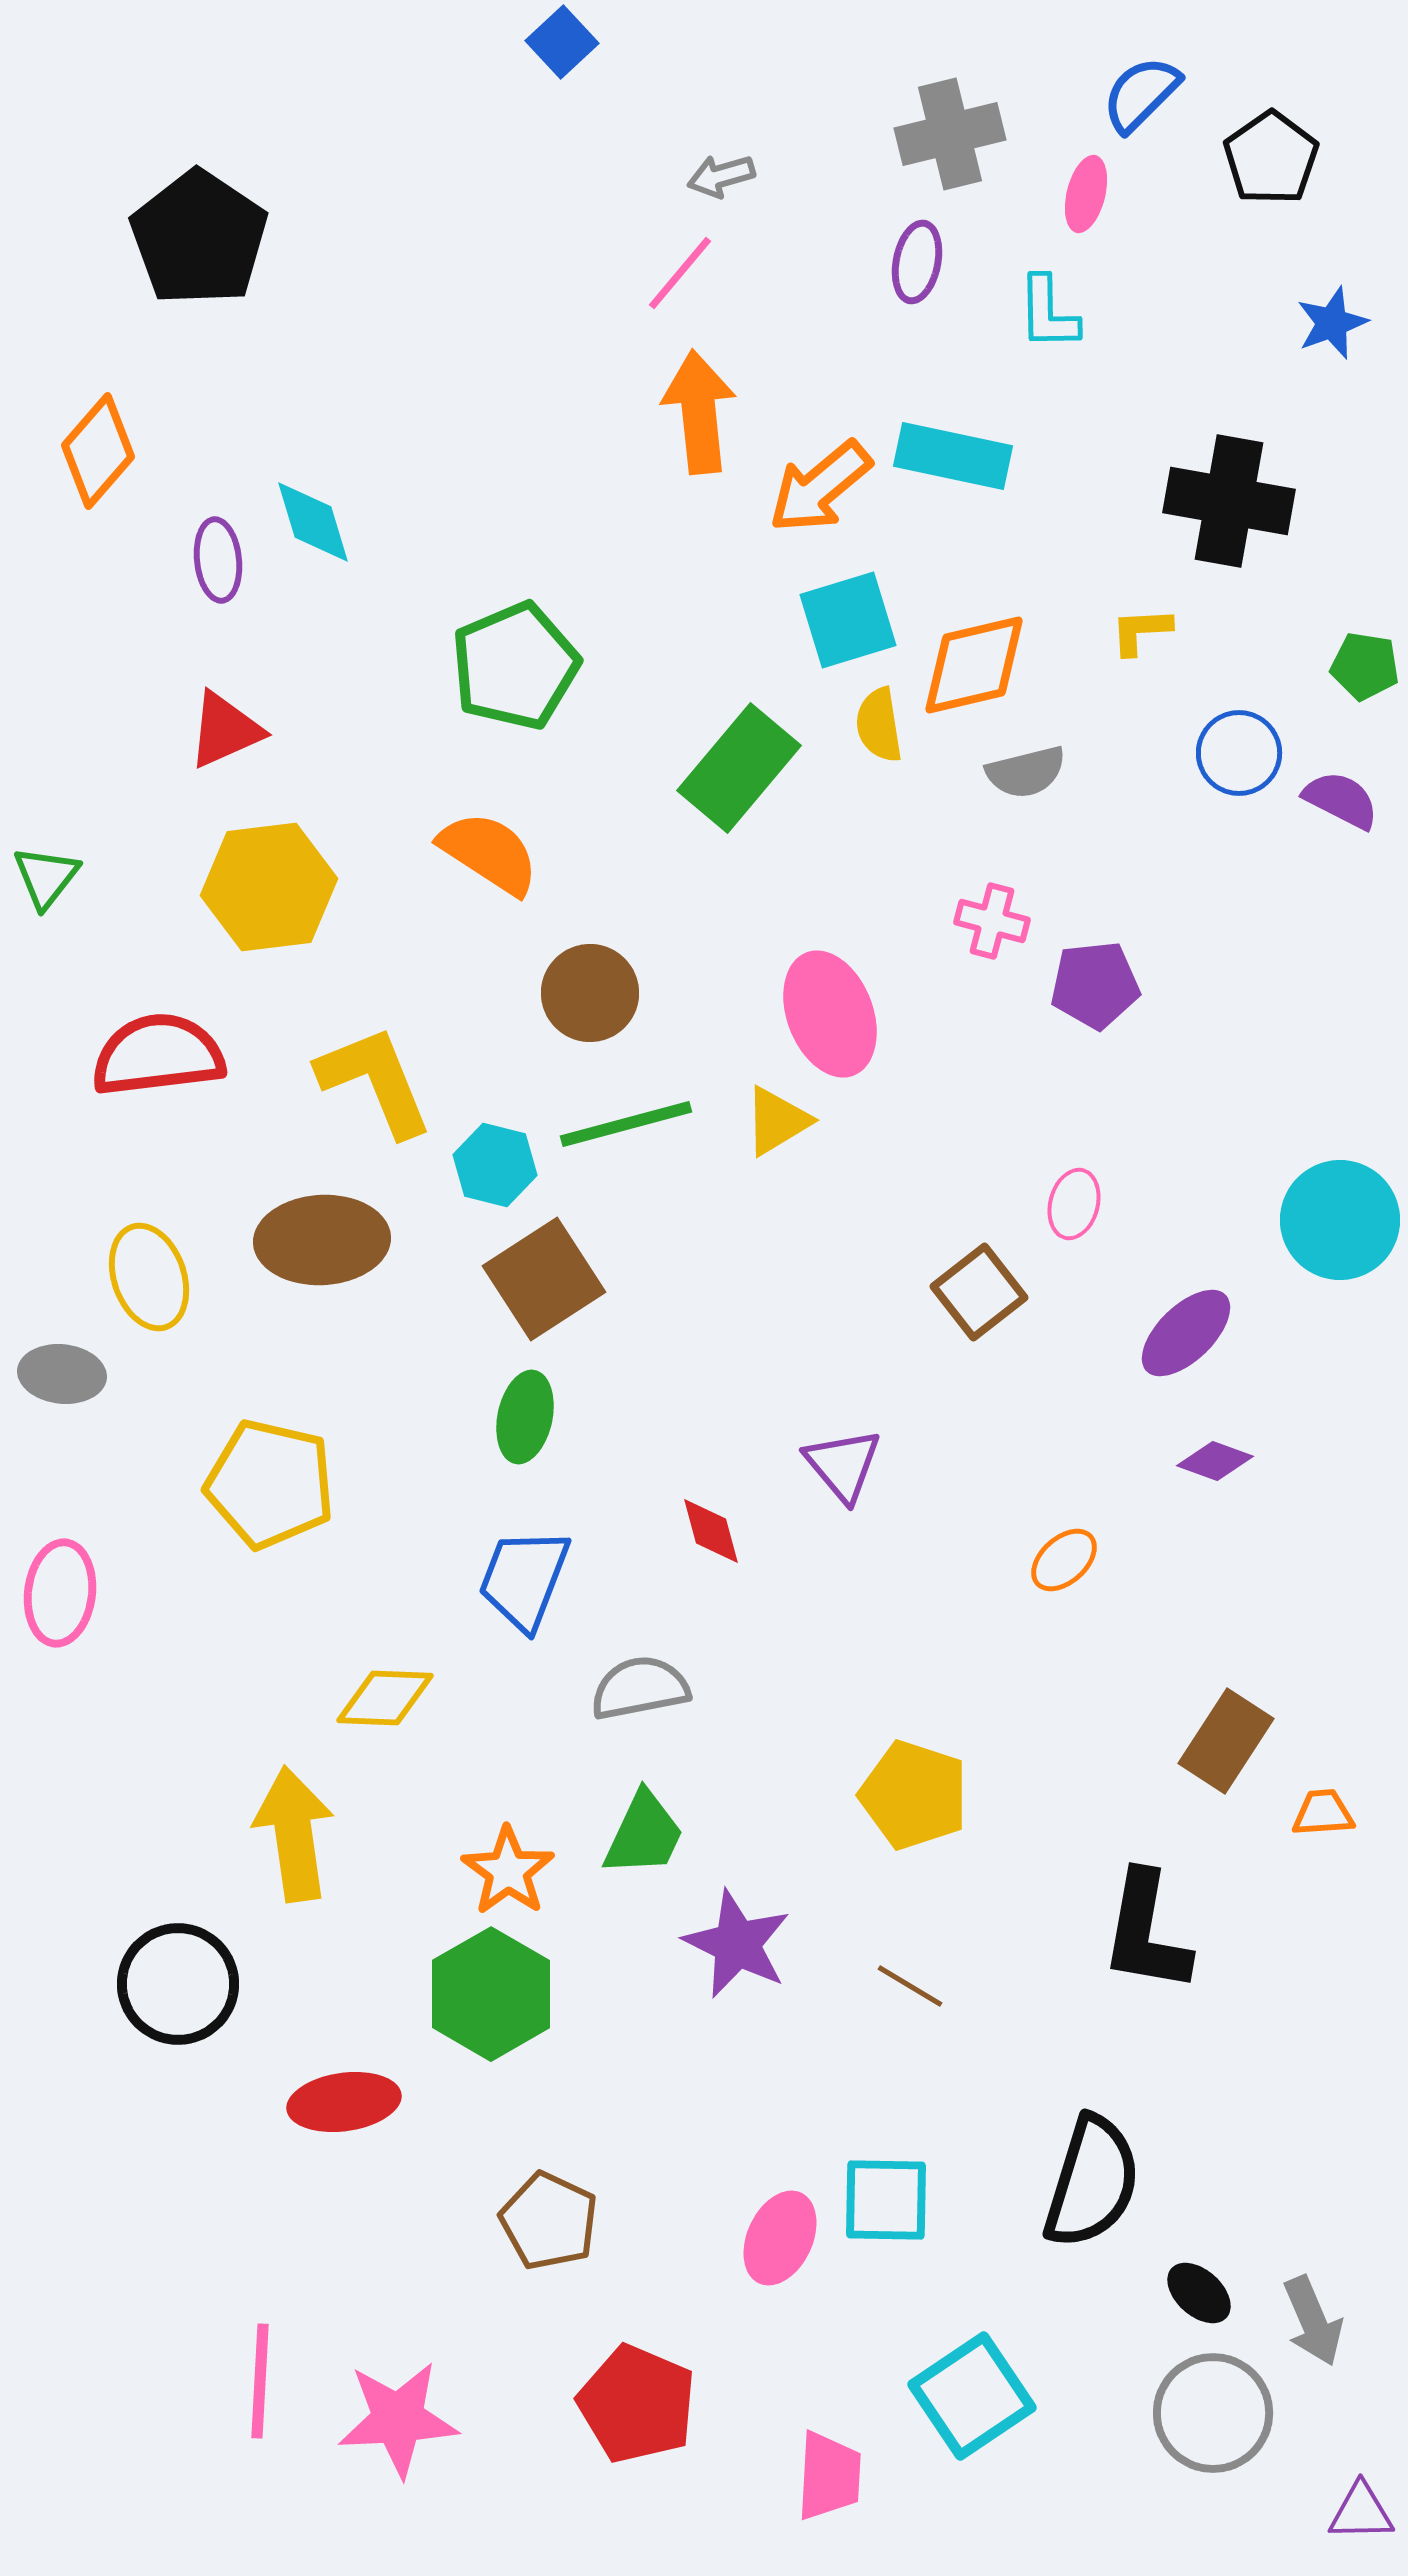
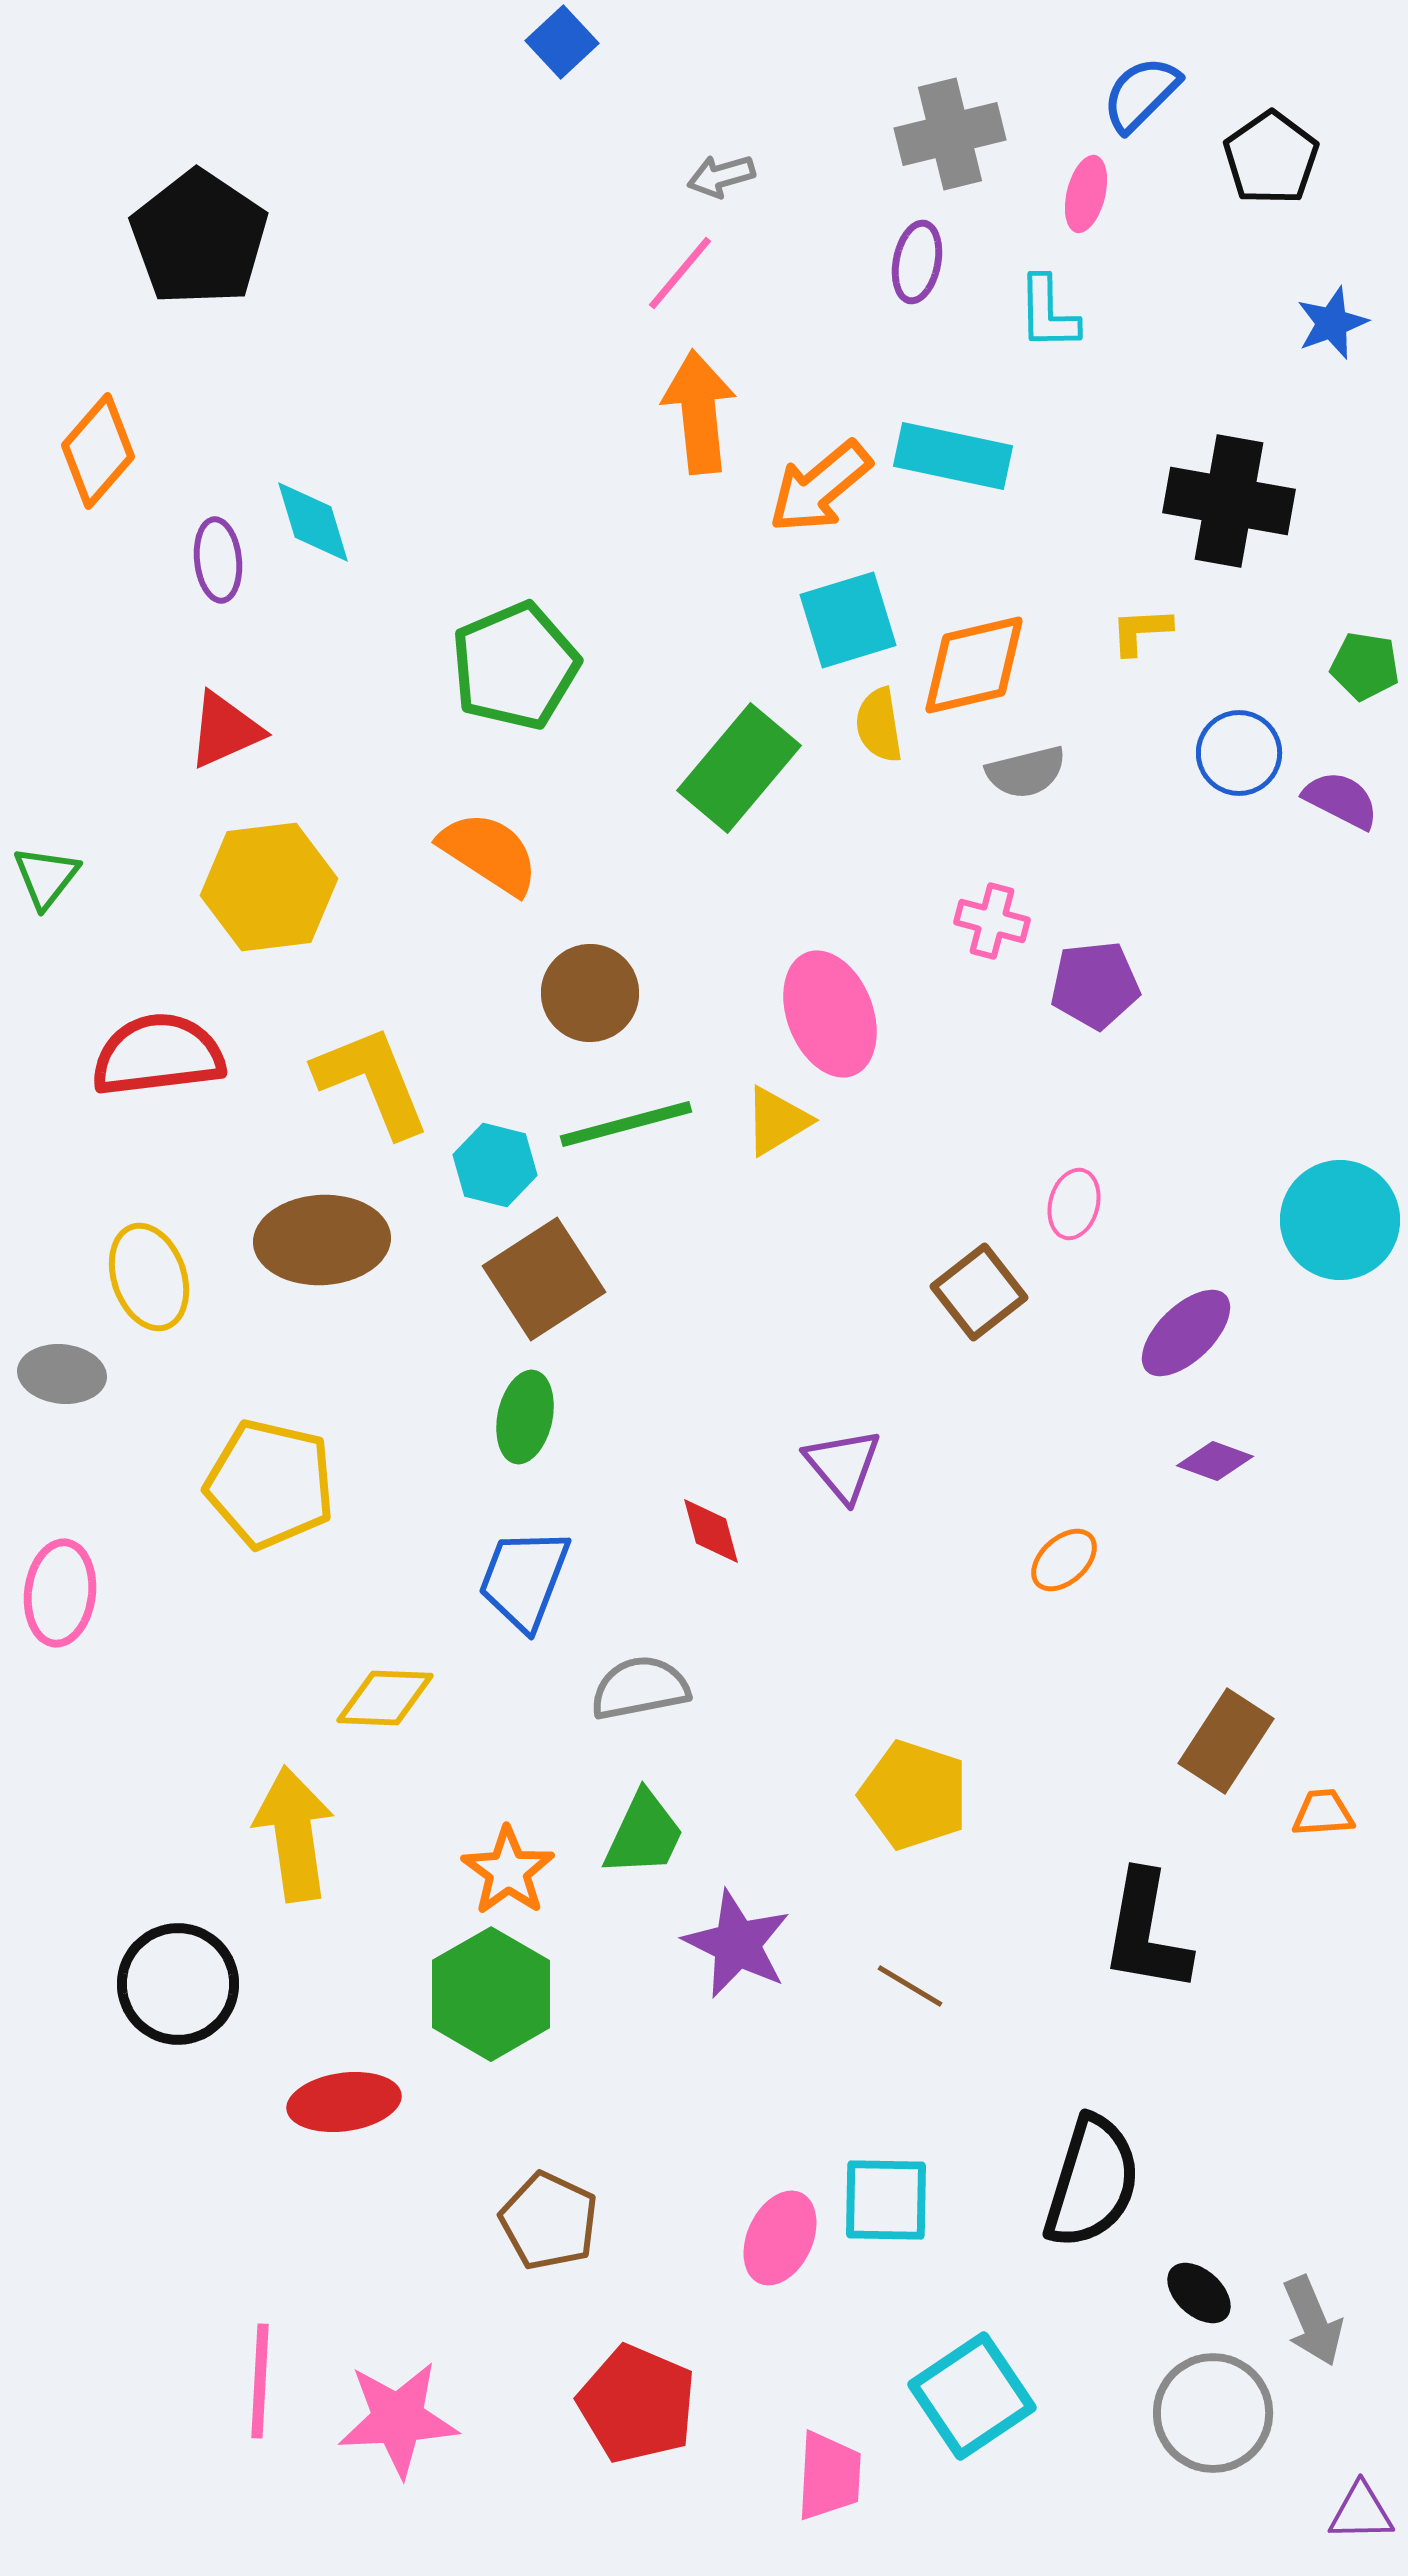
yellow L-shape at (375, 1081): moved 3 px left
